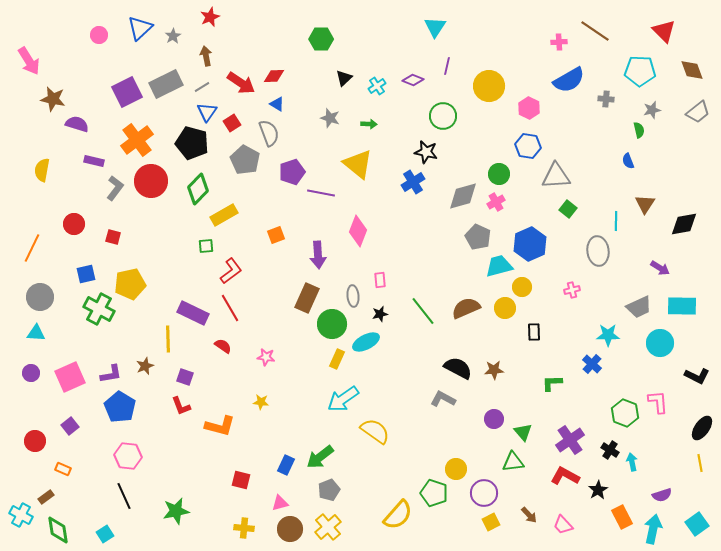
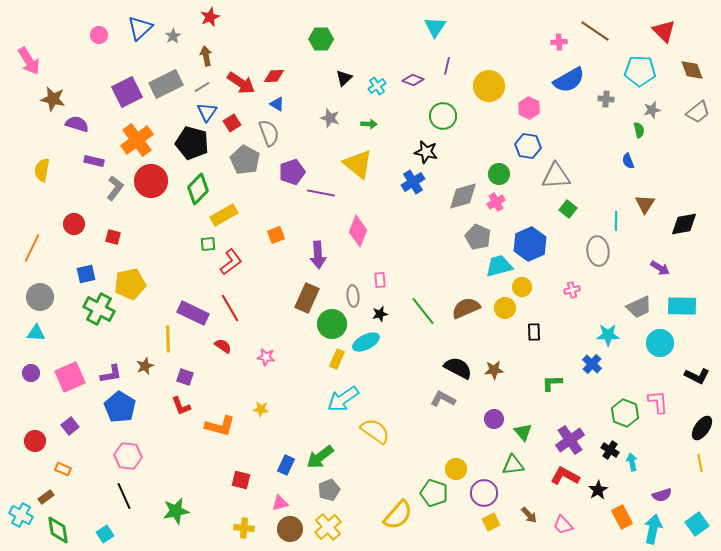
green square at (206, 246): moved 2 px right, 2 px up
red L-shape at (231, 271): moved 9 px up
yellow star at (261, 402): moved 7 px down
green triangle at (513, 462): moved 3 px down
